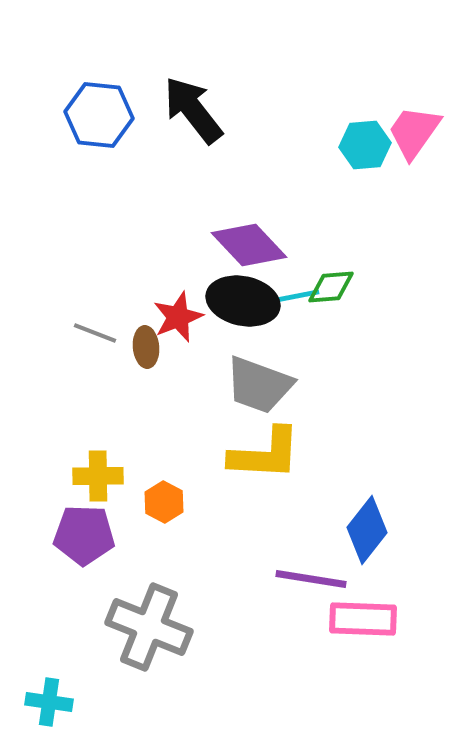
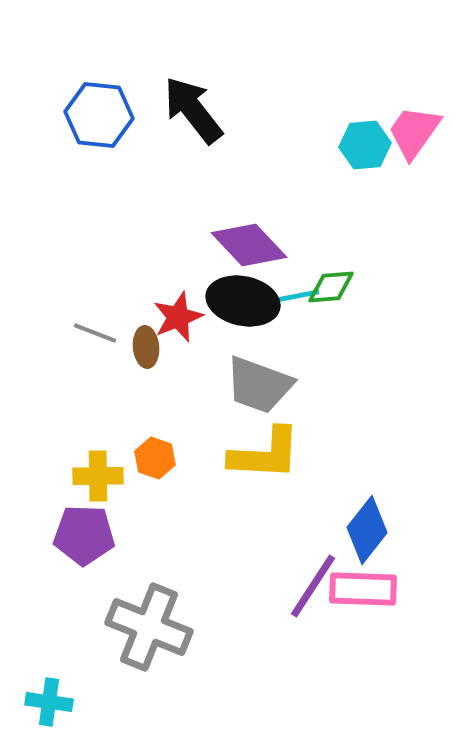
orange hexagon: moved 9 px left, 44 px up; rotated 9 degrees counterclockwise
purple line: moved 2 px right, 7 px down; rotated 66 degrees counterclockwise
pink rectangle: moved 30 px up
